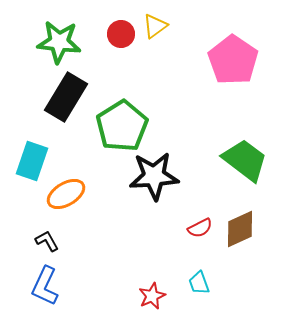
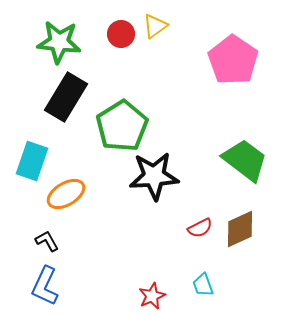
cyan trapezoid: moved 4 px right, 2 px down
